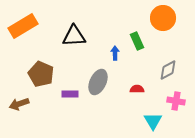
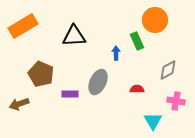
orange circle: moved 8 px left, 2 px down
blue arrow: moved 1 px right
